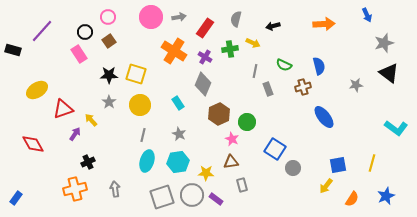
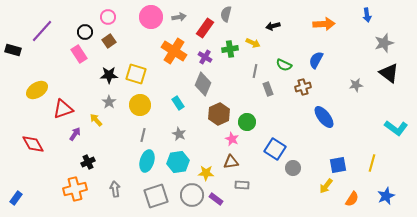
blue arrow at (367, 15): rotated 16 degrees clockwise
gray semicircle at (236, 19): moved 10 px left, 5 px up
blue semicircle at (319, 66): moved 3 px left, 6 px up; rotated 138 degrees counterclockwise
yellow arrow at (91, 120): moved 5 px right
gray rectangle at (242, 185): rotated 72 degrees counterclockwise
gray square at (162, 197): moved 6 px left, 1 px up
